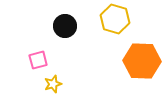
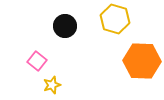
pink square: moved 1 px left, 1 px down; rotated 36 degrees counterclockwise
yellow star: moved 1 px left, 1 px down
